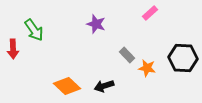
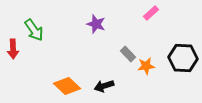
pink rectangle: moved 1 px right
gray rectangle: moved 1 px right, 1 px up
orange star: moved 1 px left, 2 px up; rotated 18 degrees counterclockwise
